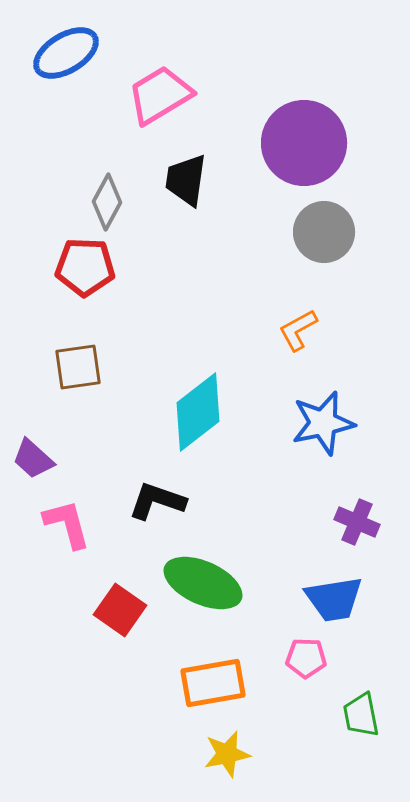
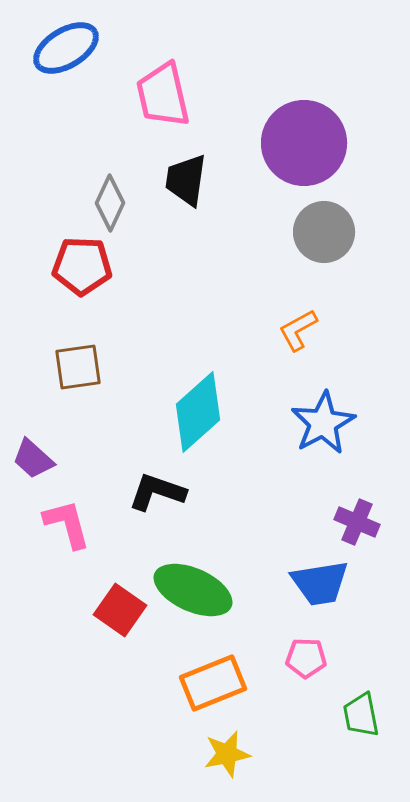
blue ellipse: moved 5 px up
pink trapezoid: moved 3 px right; rotated 72 degrees counterclockwise
gray diamond: moved 3 px right, 1 px down; rotated 4 degrees counterclockwise
red pentagon: moved 3 px left, 1 px up
cyan diamond: rotated 4 degrees counterclockwise
blue star: rotated 16 degrees counterclockwise
black L-shape: moved 9 px up
green ellipse: moved 10 px left, 7 px down
blue trapezoid: moved 14 px left, 16 px up
orange rectangle: rotated 12 degrees counterclockwise
